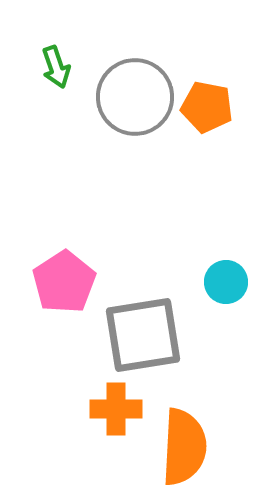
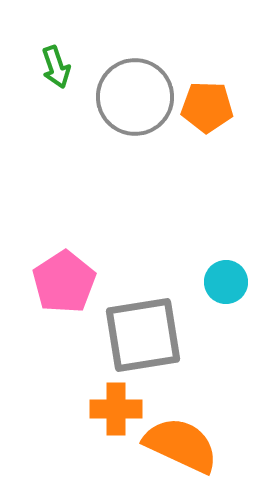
orange pentagon: rotated 9 degrees counterclockwise
orange semicircle: moved 3 px left, 2 px up; rotated 68 degrees counterclockwise
